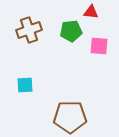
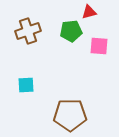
red triangle: moved 2 px left; rotated 21 degrees counterclockwise
brown cross: moved 1 px left, 1 px down
cyan square: moved 1 px right
brown pentagon: moved 2 px up
